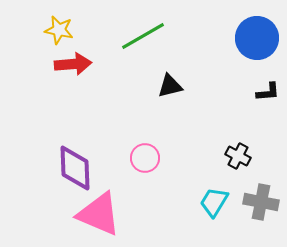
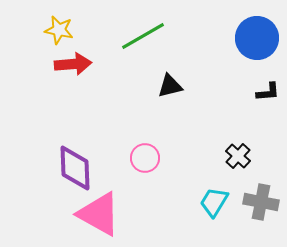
black cross: rotated 15 degrees clockwise
pink triangle: rotated 6 degrees clockwise
